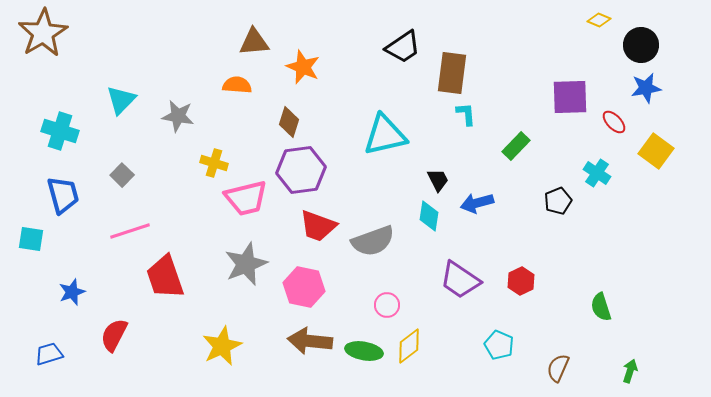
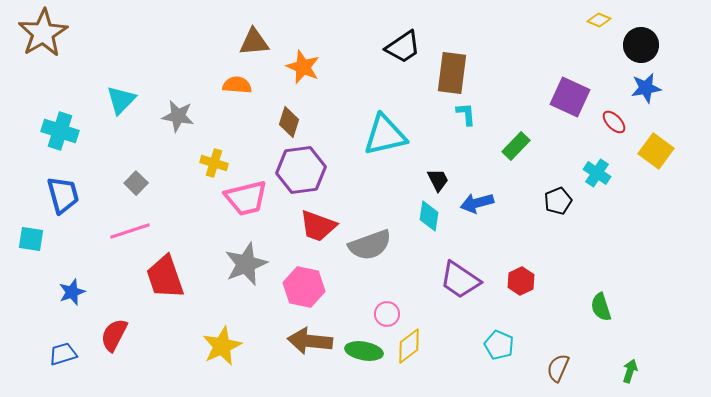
purple square at (570, 97): rotated 27 degrees clockwise
gray square at (122, 175): moved 14 px right, 8 px down
gray semicircle at (373, 241): moved 3 px left, 4 px down
pink circle at (387, 305): moved 9 px down
blue trapezoid at (49, 354): moved 14 px right
